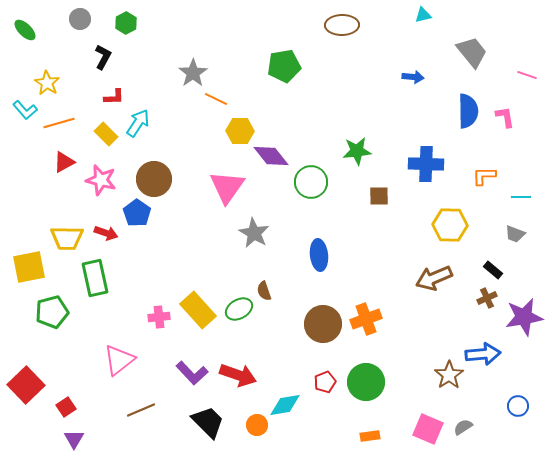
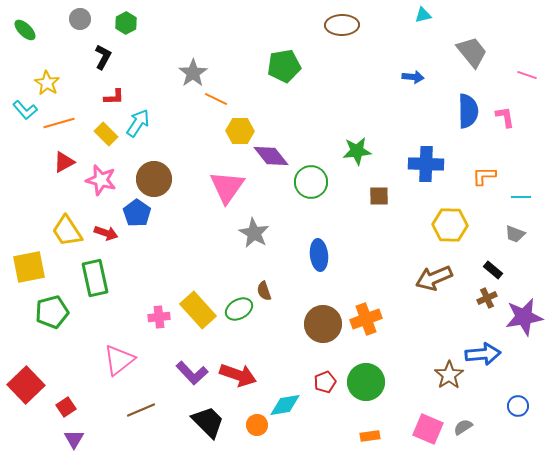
yellow trapezoid at (67, 238): moved 7 px up; rotated 56 degrees clockwise
